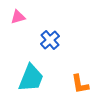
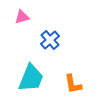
pink triangle: moved 4 px right
orange L-shape: moved 7 px left
